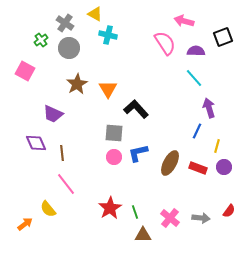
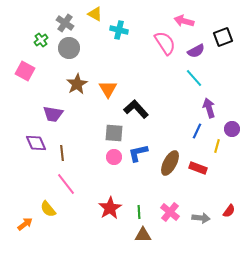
cyan cross: moved 11 px right, 5 px up
purple semicircle: rotated 150 degrees clockwise
purple trapezoid: rotated 15 degrees counterclockwise
purple circle: moved 8 px right, 38 px up
green line: moved 4 px right; rotated 16 degrees clockwise
pink cross: moved 6 px up
